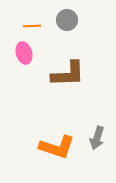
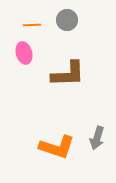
orange line: moved 1 px up
